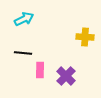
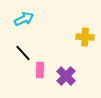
black line: rotated 42 degrees clockwise
